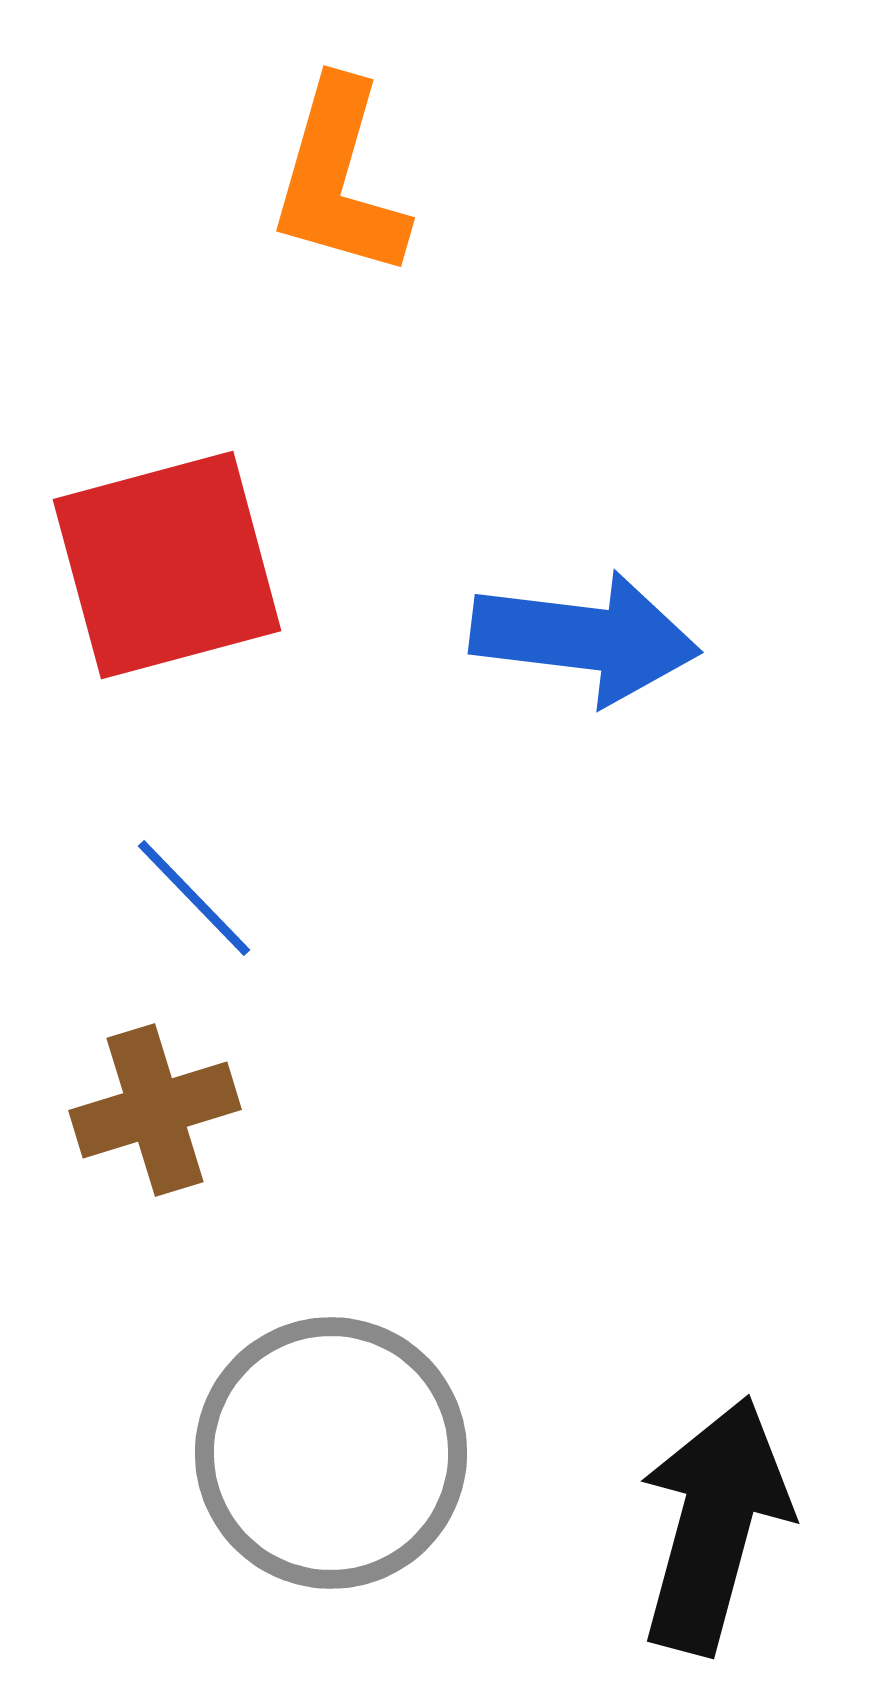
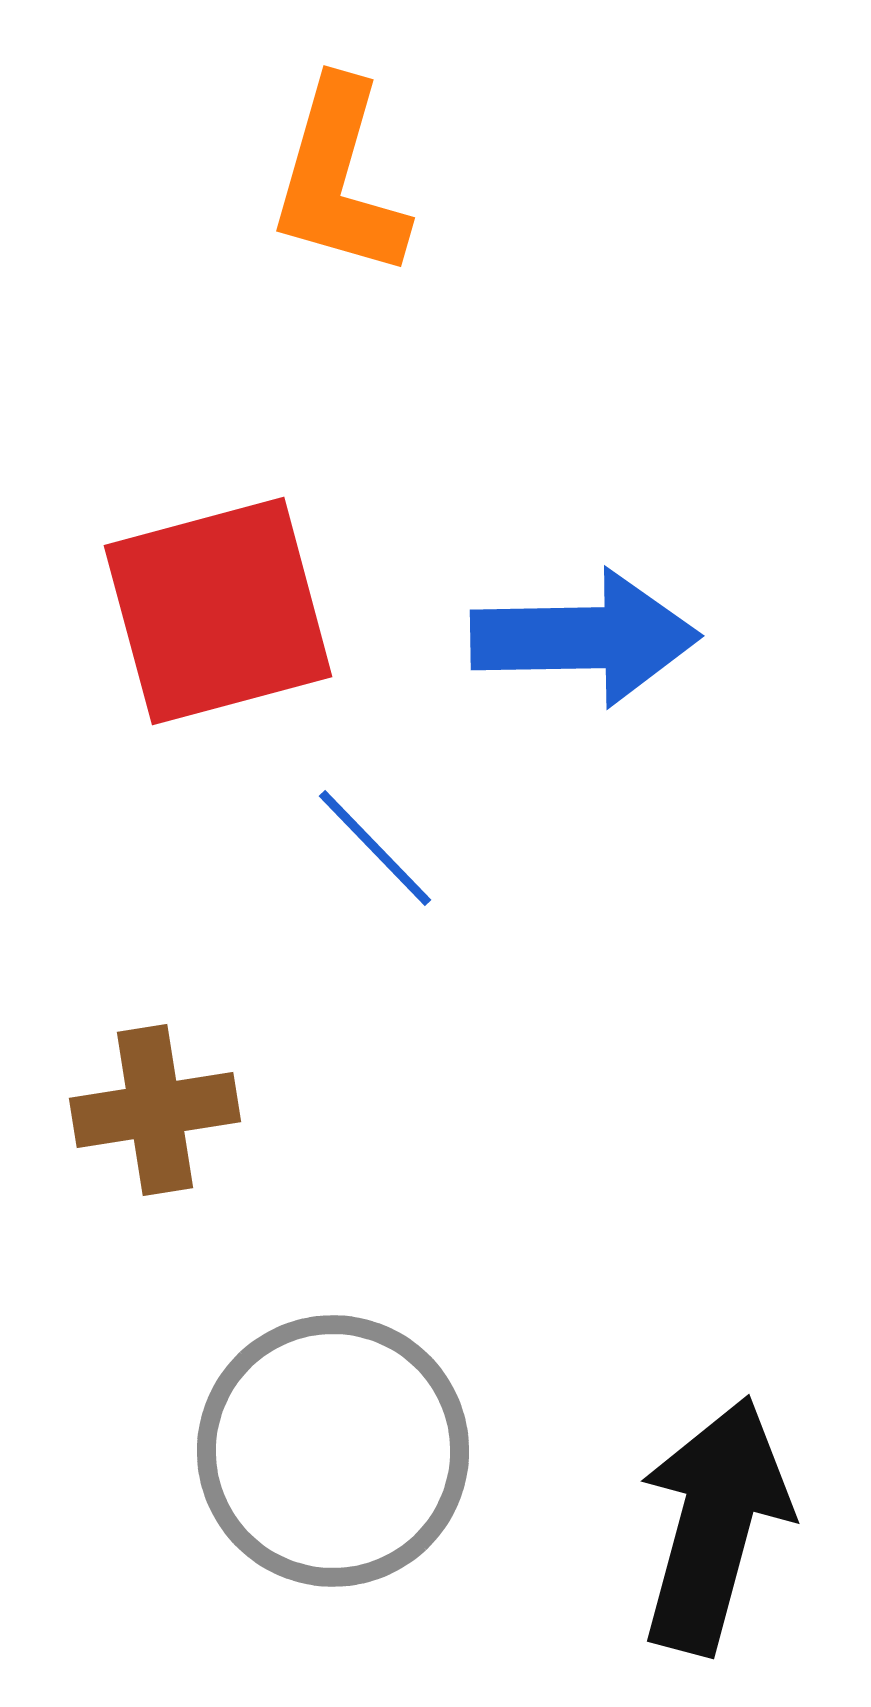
red square: moved 51 px right, 46 px down
blue arrow: rotated 8 degrees counterclockwise
blue line: moved 181 px right, 50 px up
brown cross: rotated 8 degrees clockwise
gray circle: moved 2 px right, 2 px up
